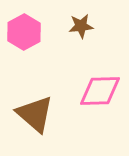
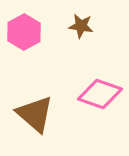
brown star: rotated 15 degrees clockwise
pink diamond: moved 3 px down; rotated 21 degrees clockwise
